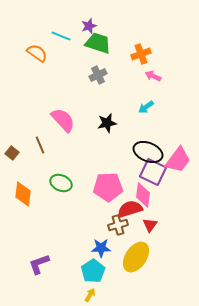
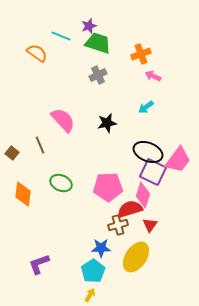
pink diamond: rotated 10 degrees clockwise
